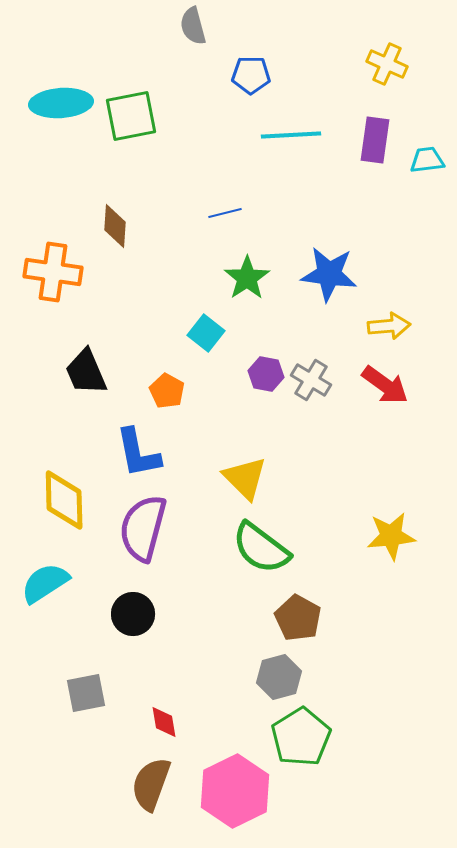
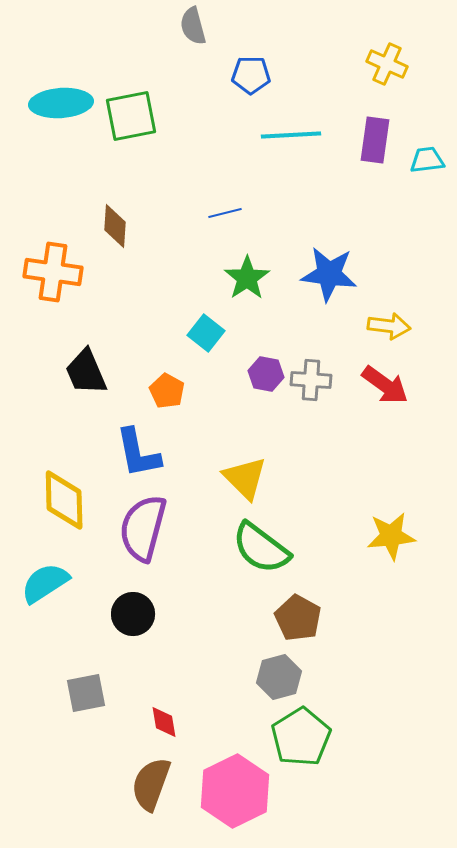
yellow arrow: rotated 12 degrees clockwise
gray cross: rotated 27 degrees counterclockwise
